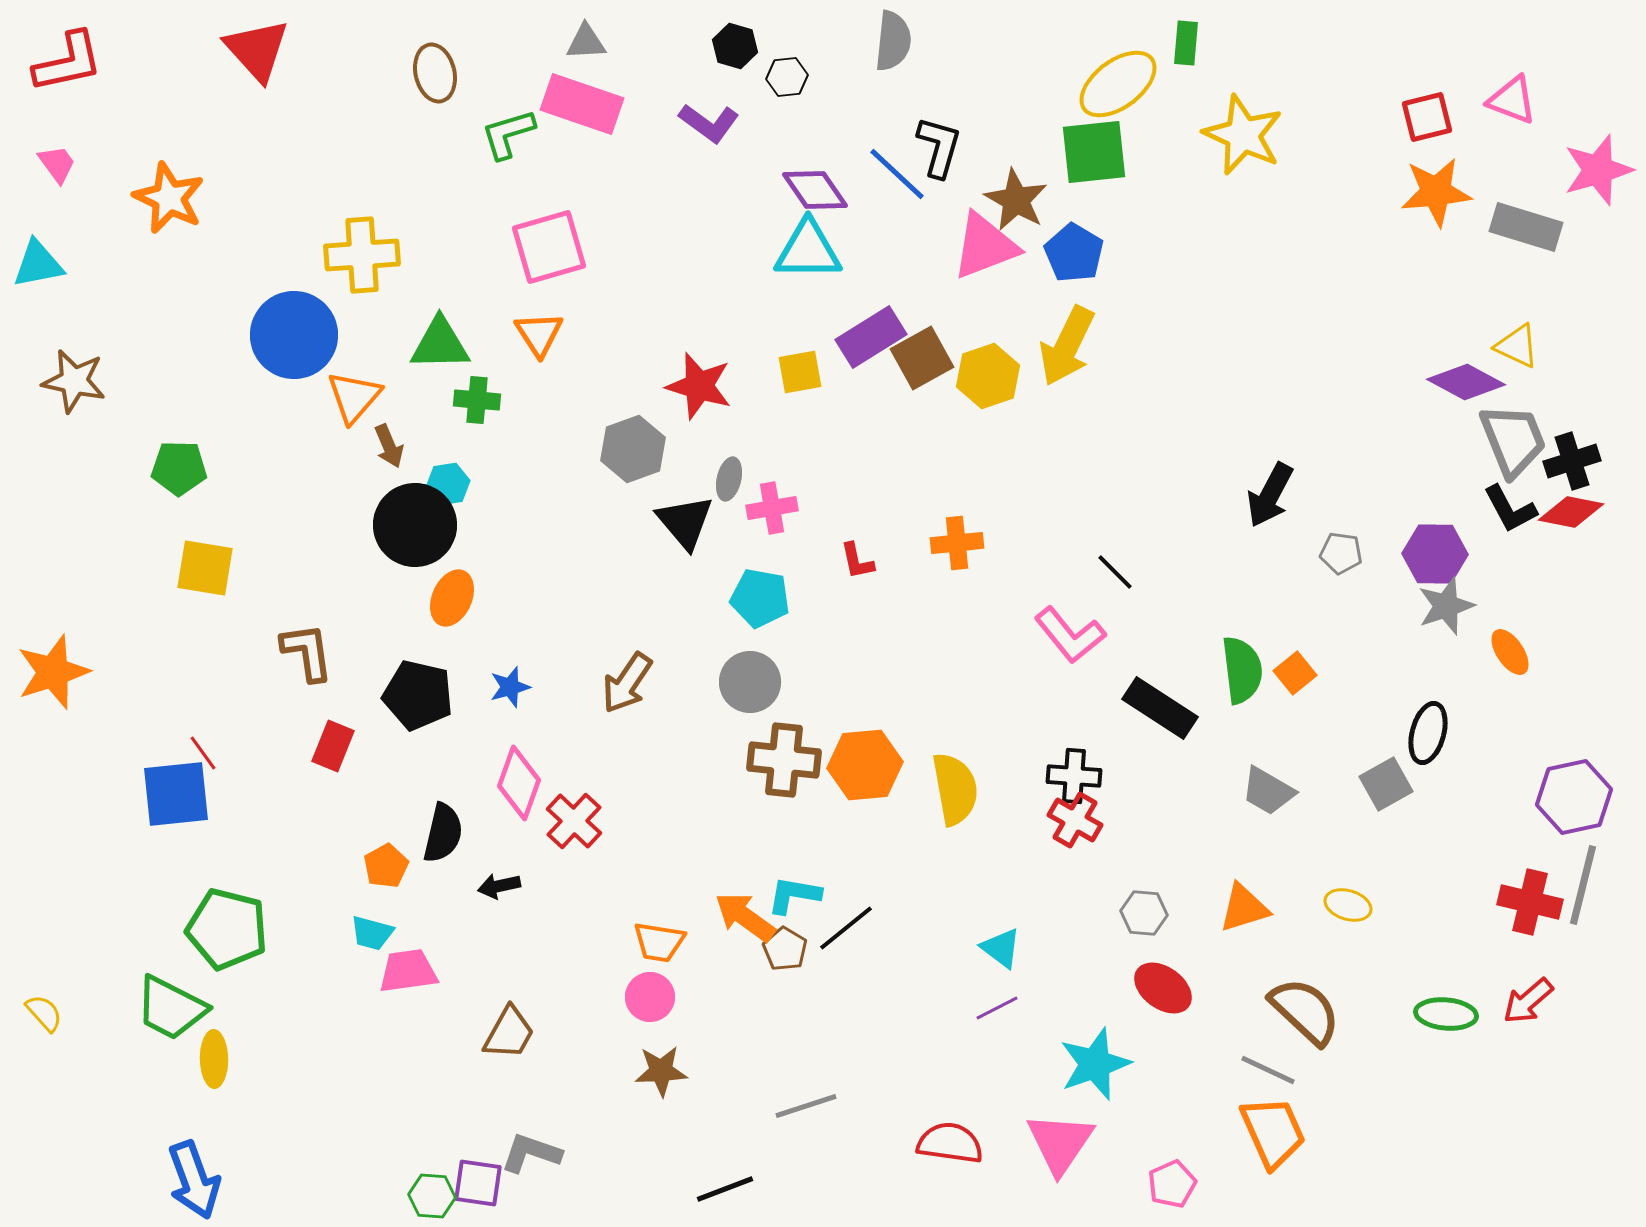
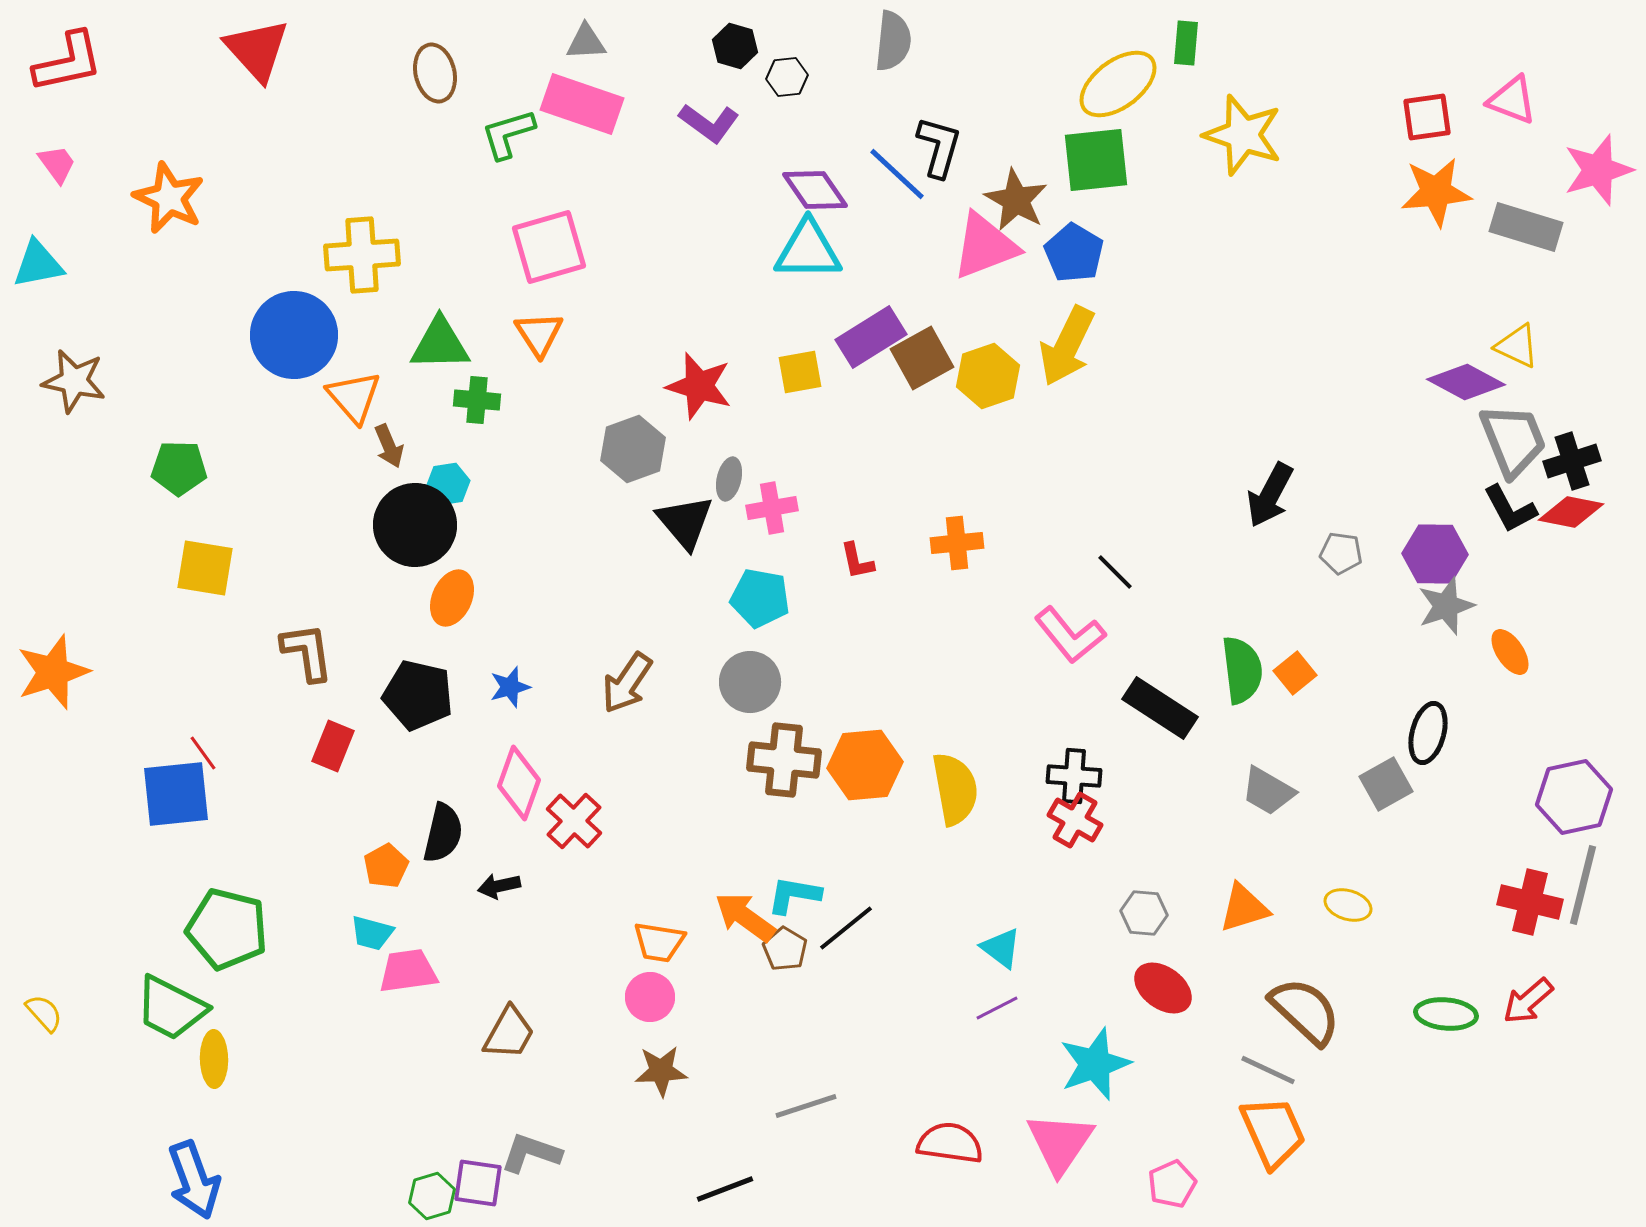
red square at (1427, 117): rotated 6 degrees clockwise
yellow star at (1243, 135): rotated 6 degrees counterclockwise
green square at (1094, 152): moved 2 px right, 8 px down
orange triangle at (354, 397): rotated 22 degrees counterclockwise
green hexagon at (432, 1196): rotated 21 degrees counterclockwise
